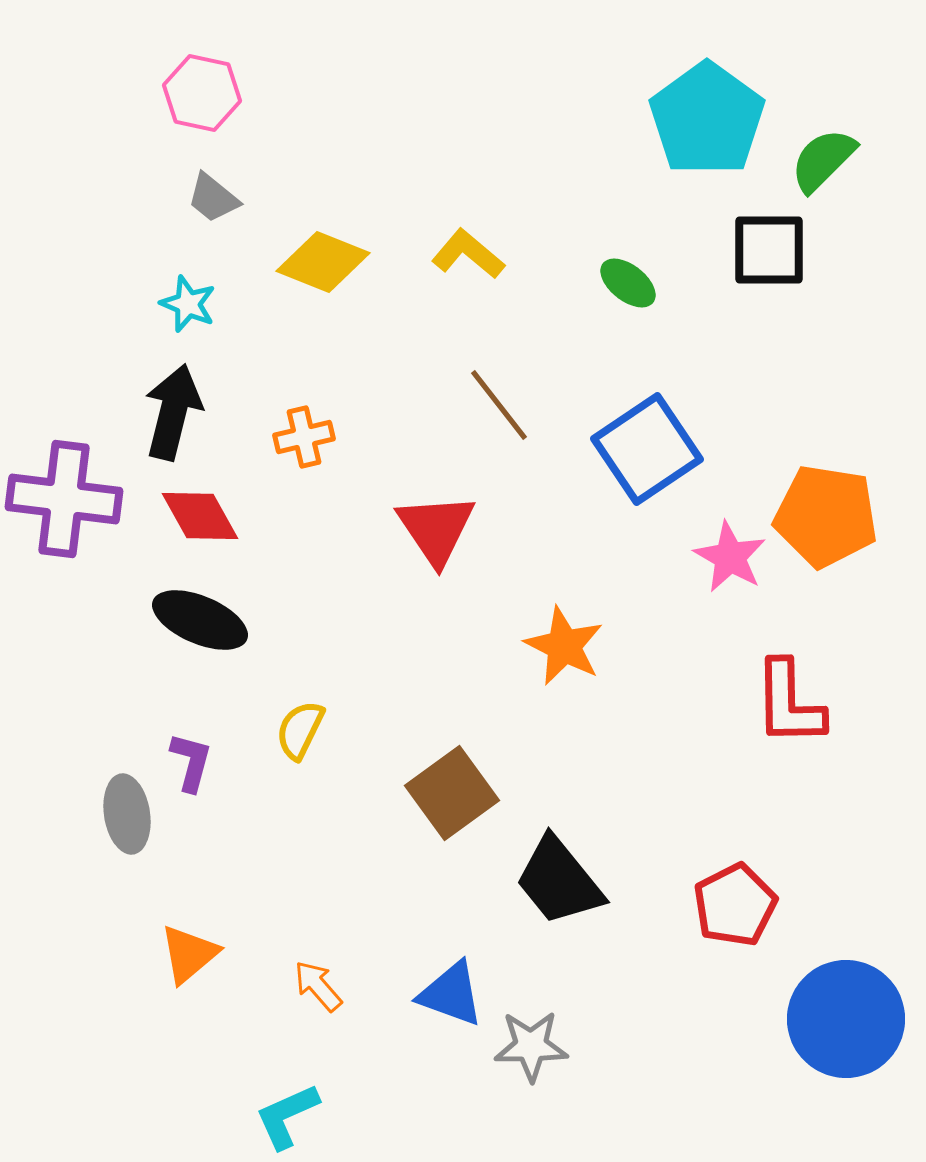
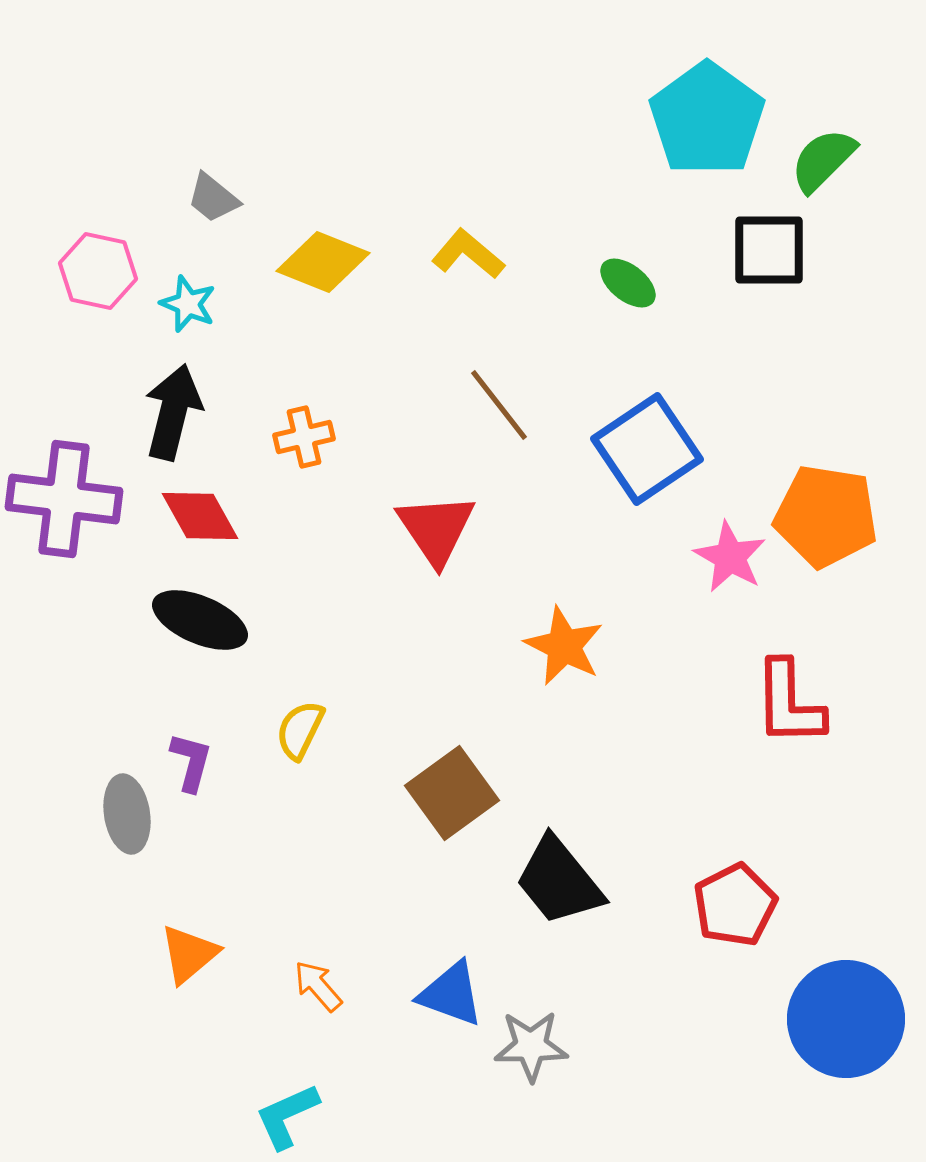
pink hexagon: moved 104 px left, 178 px down
